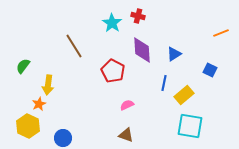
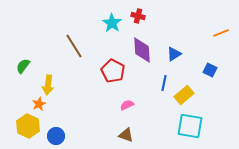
blue circle: moved 7 px left, 2 px up
